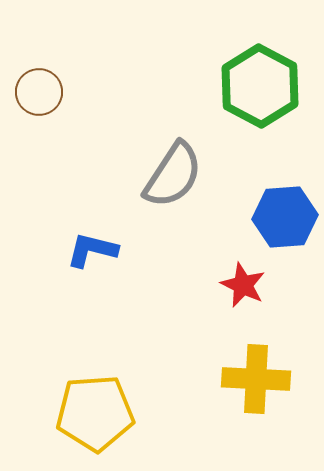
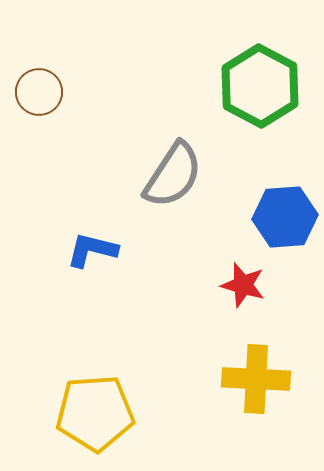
red star: rotated 9 degrees counterclockwise
